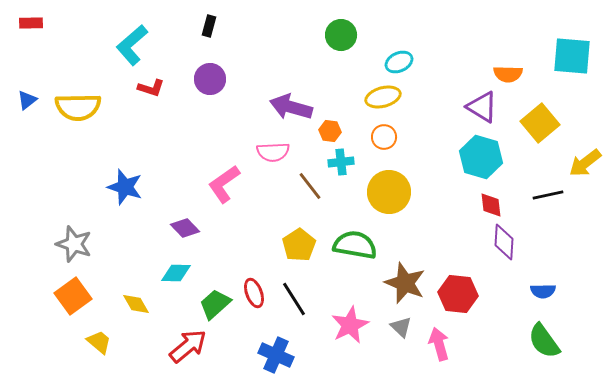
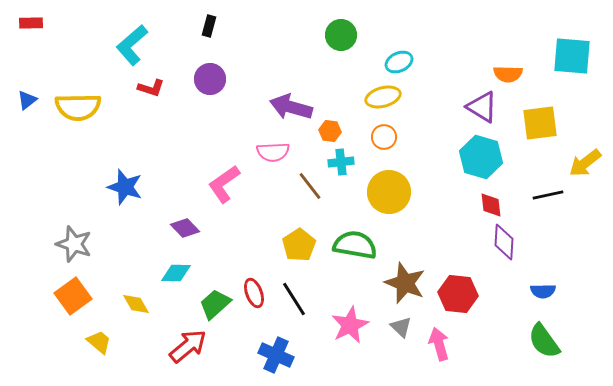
yellow square at (540, 123): rotated 33 degrees clockwise
